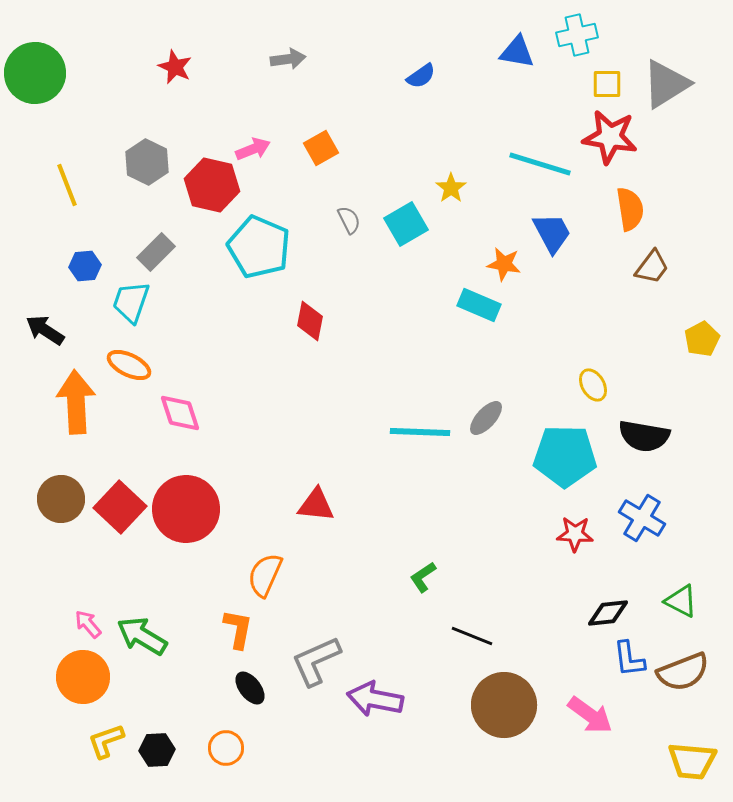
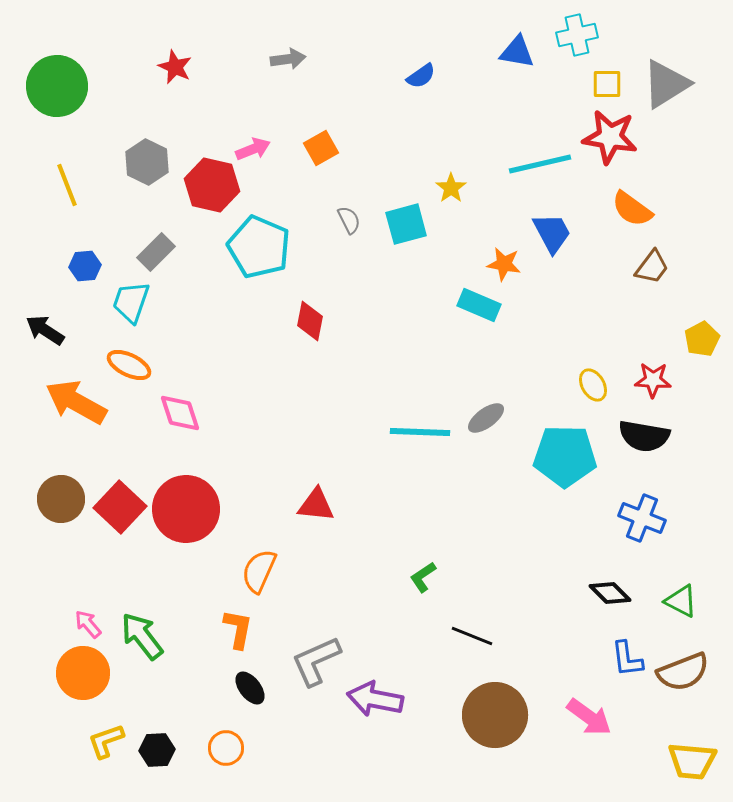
green circle at (35, 73): moved 22 px right, 13 px down
cyan line at (540, 164): rotated 30 degrees counterclockwise
orange semicircle at (630, 209): moved 2 px right; rotated 135 degrees clockwise
cyan square at (406, 224): rotated 15 degrees clockwise
orange arrow at (76, 402): rotated 58 degrees counterclockwise
gray ellipse at (486, 418): rotated 12 degrees clockwise
blue cross at (642, 518): rotated 9 degrees counterclockwise
red star at (575, 534): moved 78 px right, 154 px up
orange semicircle at (265, 575): moved 6 px left, 4 px up
black diamond at (608, 613): moved 2 px right, 20 px up; rotated 51 degrees clockwise
green arrow at (142, 636): rotated 21 degrees clockwise
blue L-shape at (629, 659): moved 2 px left
orange circle at (83, 677): moved 4 px up
brown circle at (504, 705): moved 9 px left, 10 px down
pink arrow at (590, 715): moved 1 px left, 2 px down
